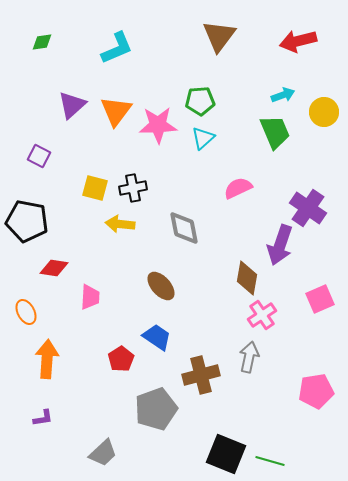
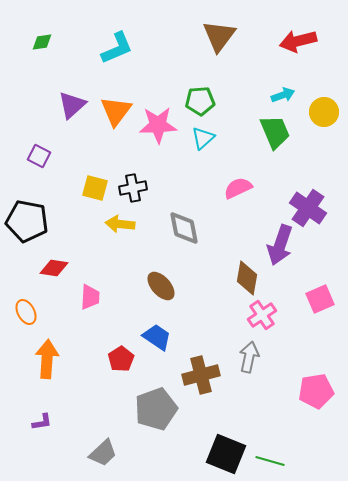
purple L-shape: moved 1 px left, 4 px down
